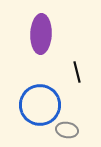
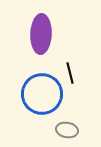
black line: moved 7 px left, 1 px down
blue circle: moved 2 px right, 11 px up
